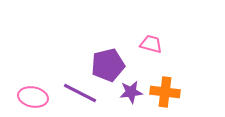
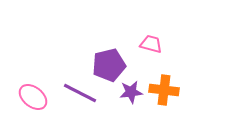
purple pentagon: moved 1 px right
orange cross: moved 1 px left, 2 px up
pink ellipse: rotated 28 degrees clockwise
